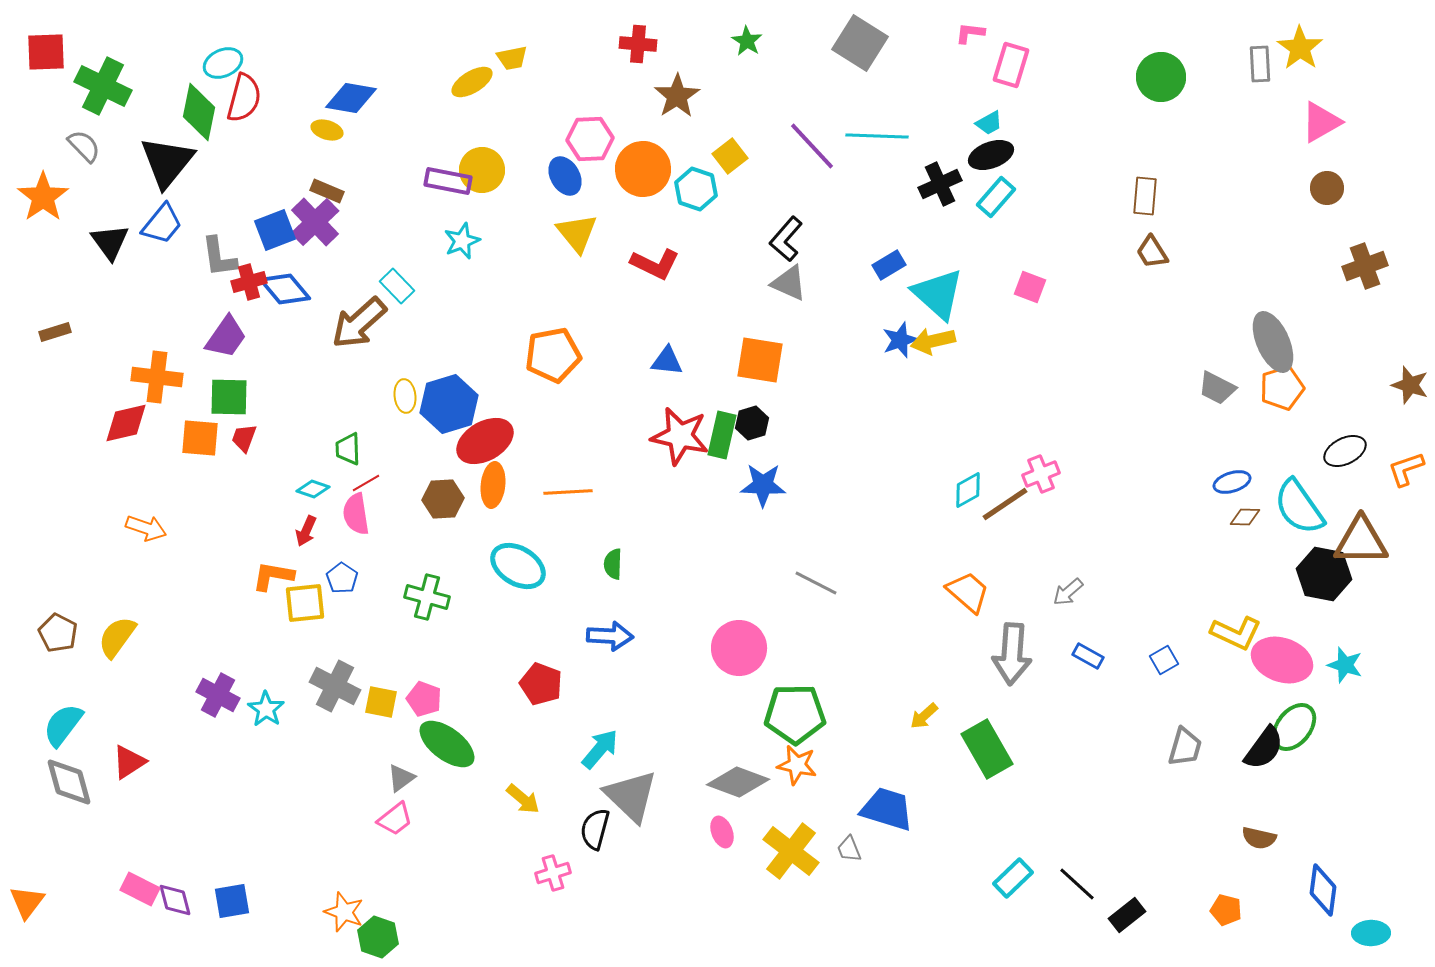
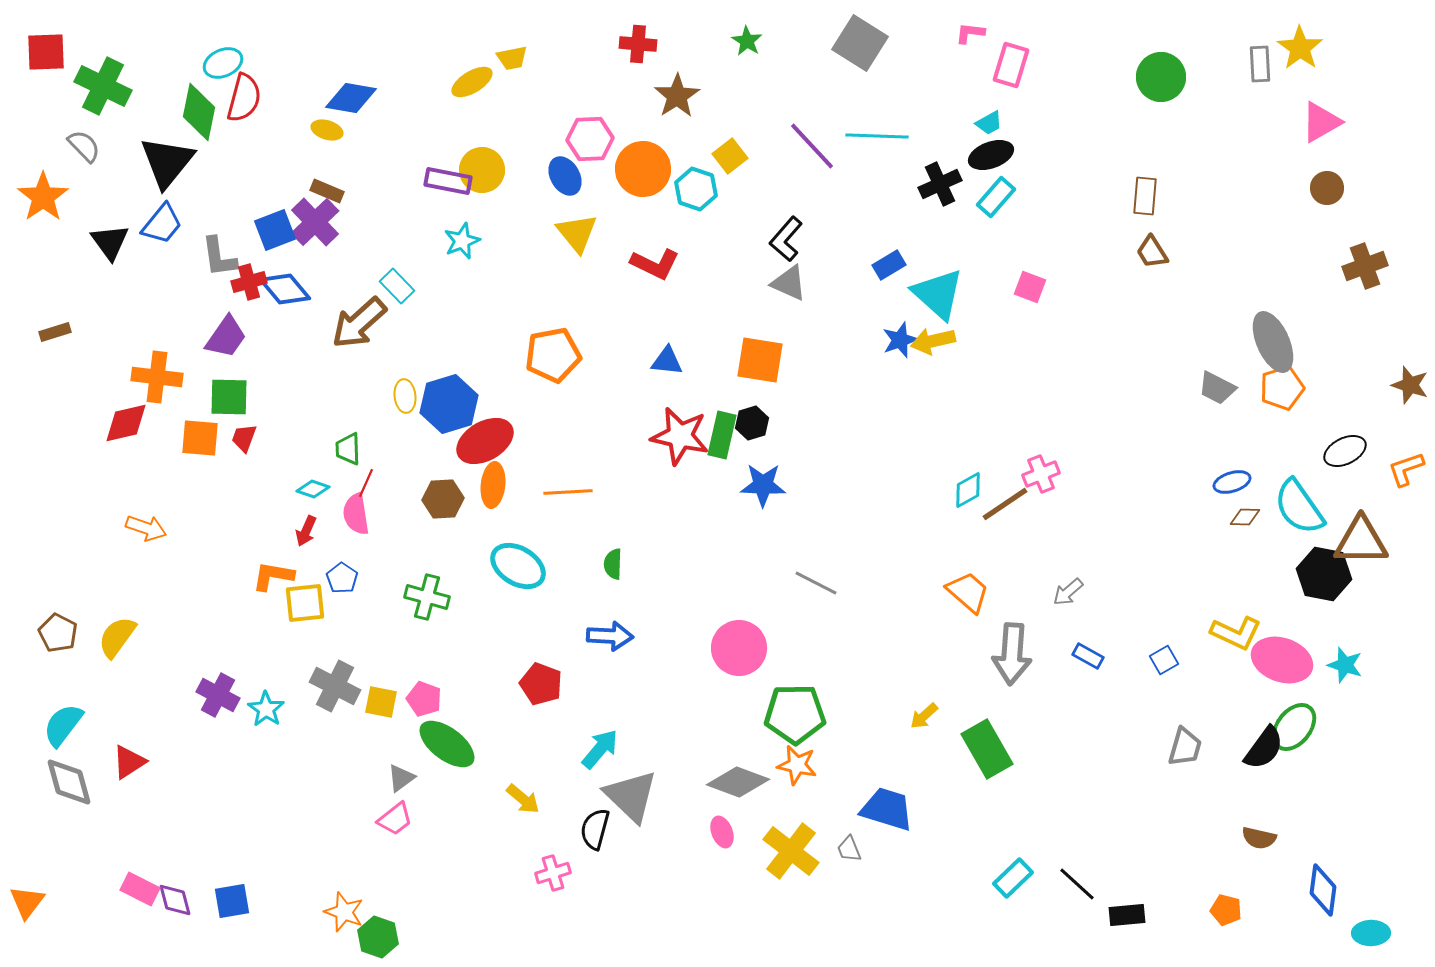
red line at (366, 483): rotated 36 degrees counterclockwise
black rectangle at (1127, 915): rotated 33 degrees clockwise
